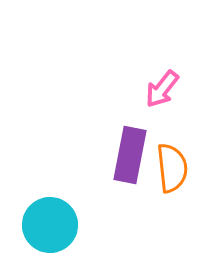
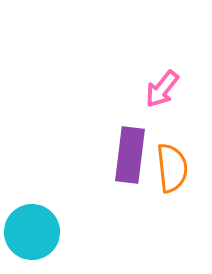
purple rectangle: rotated 4 degrees counterclockwise
cyan circle: moved 18 px left, 7 px down
